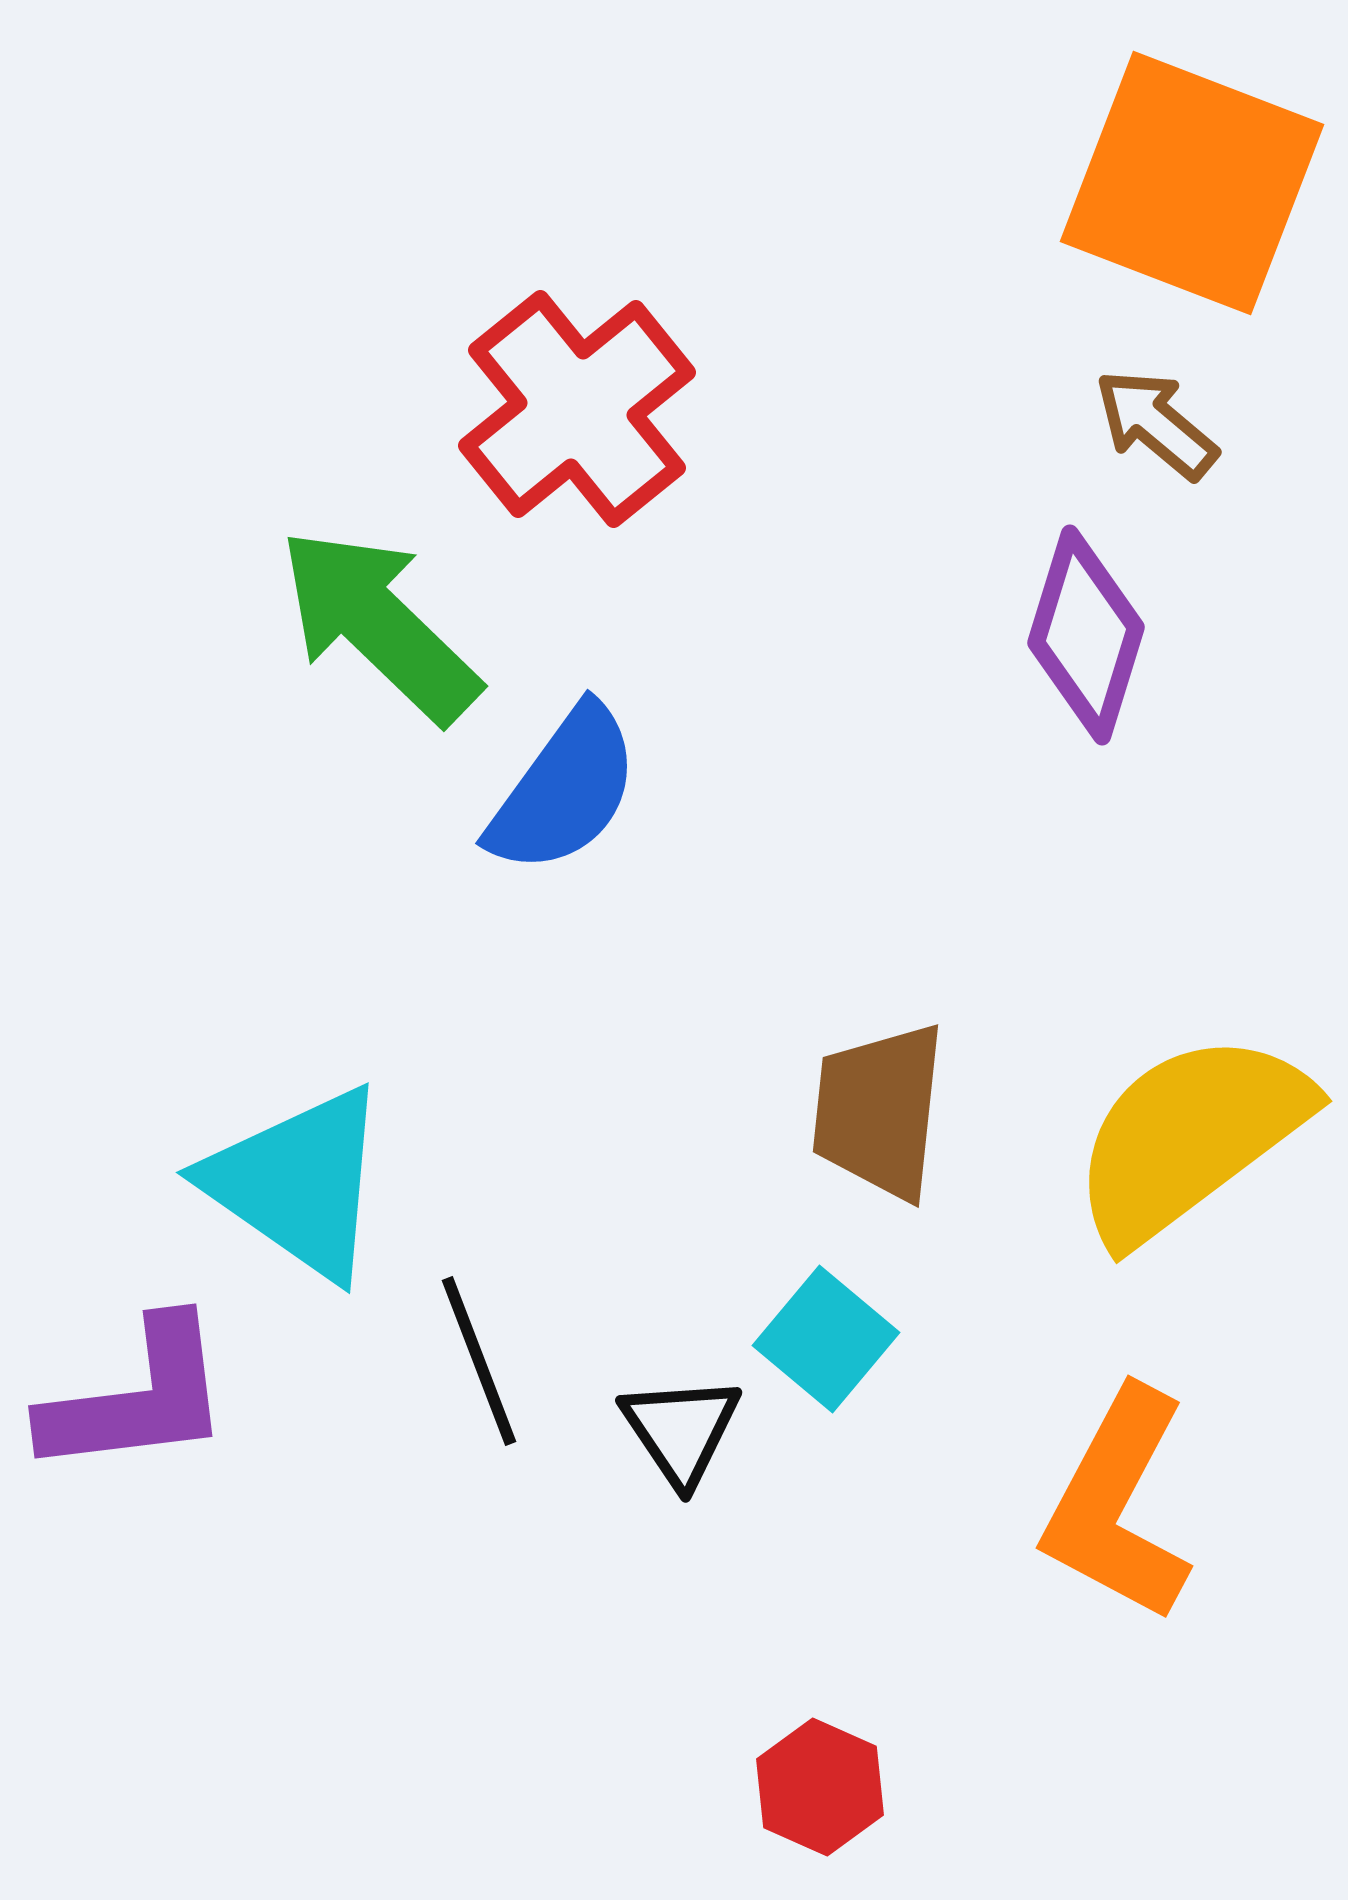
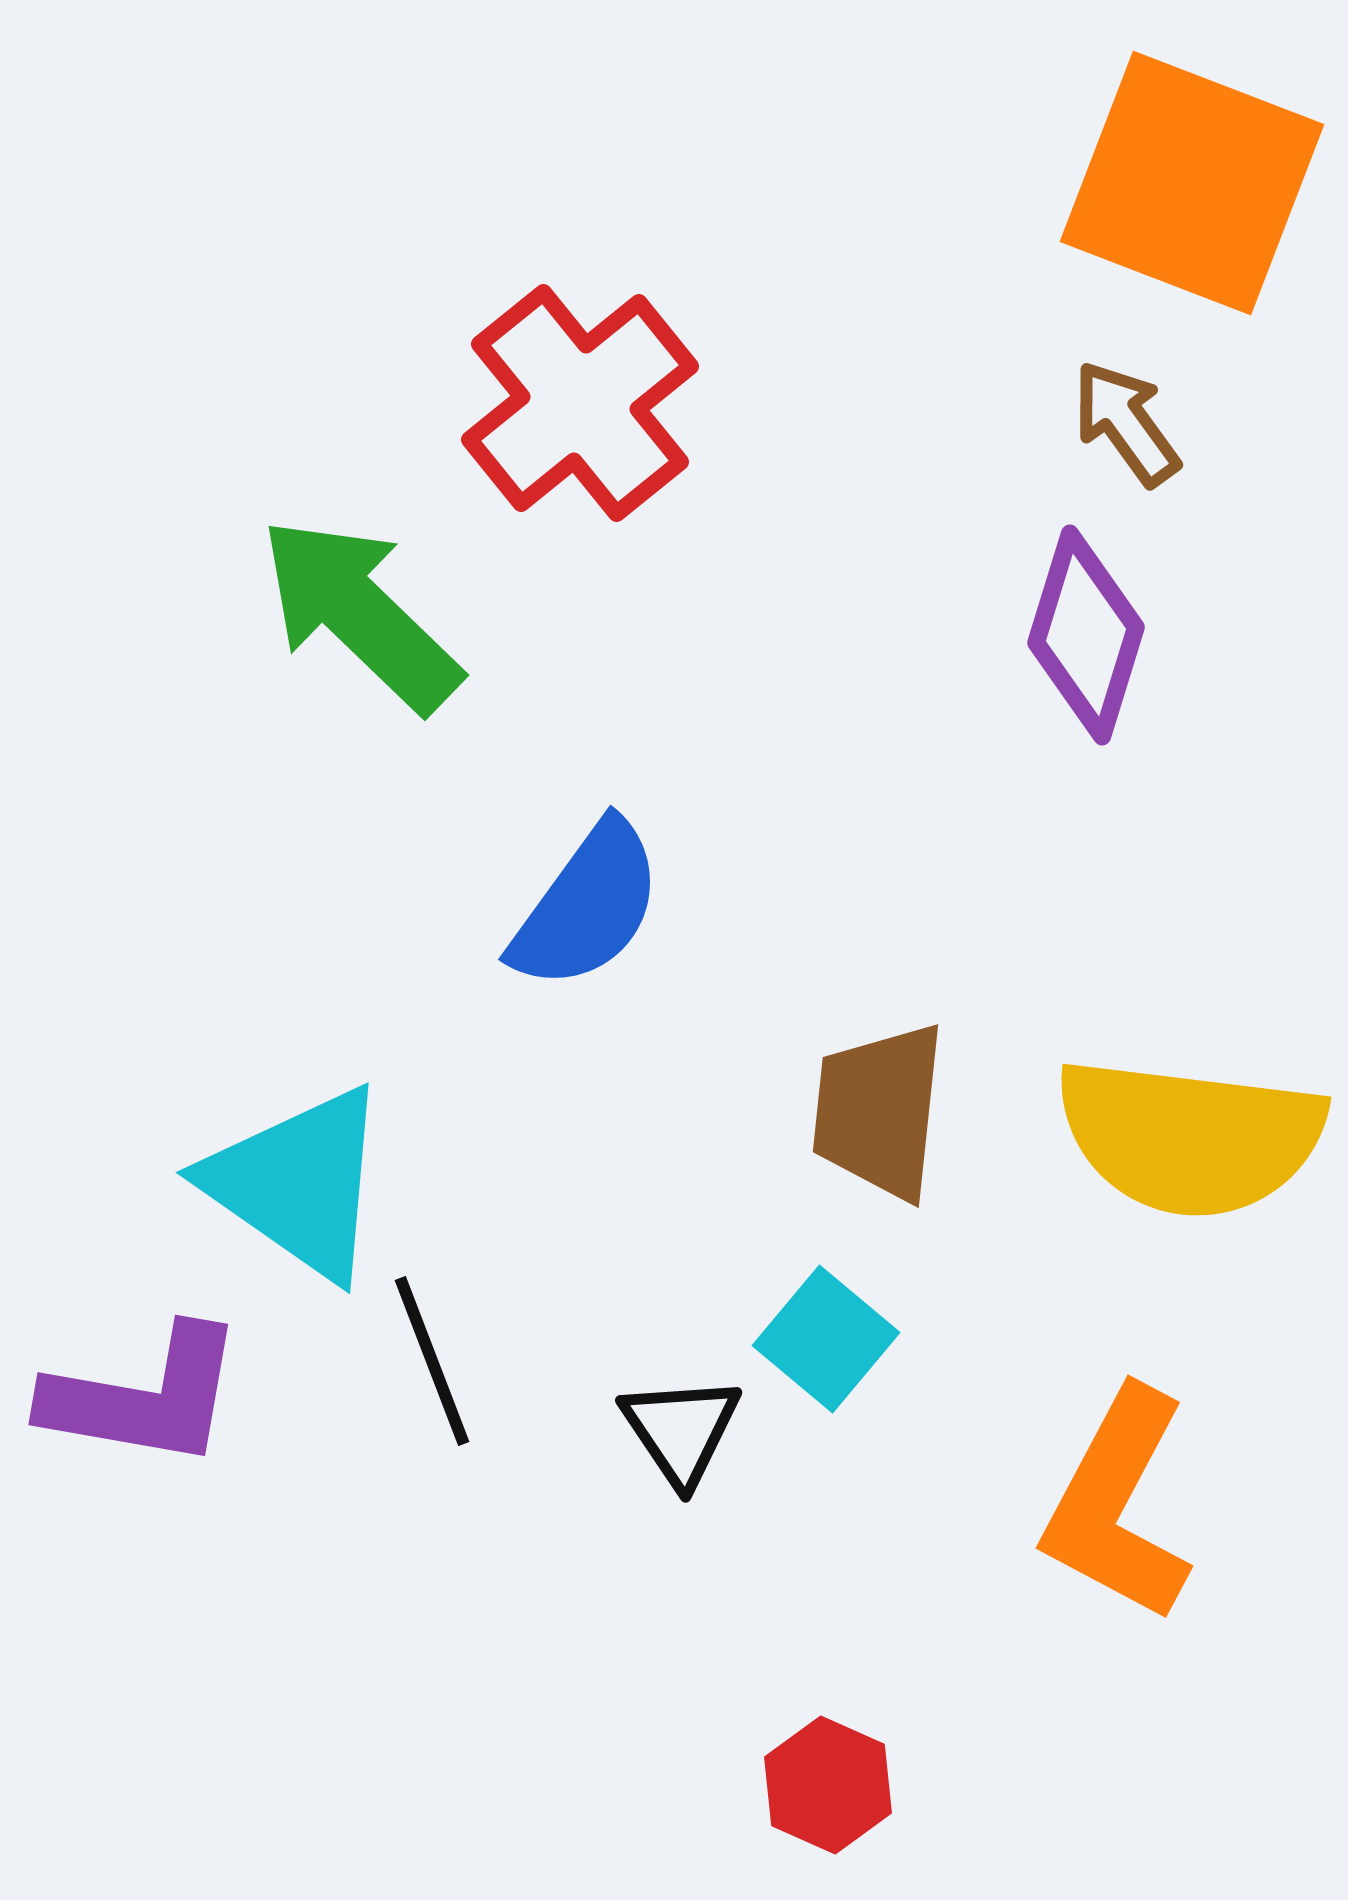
red cross: moved 3 px right, 6 px up
brown arrow: moved 30 px left, 1 px up; rotated 14 degrees clockwise
green arrow: moved 19 px left, 11 px up
blue semicircle: moved 23 px right, 116 px down
yellow semicircle: rotated 136 degrees counterclockwise
black line: moved 47 px left
purple L-shape: moved 7 px right, 1 px up; rotated 17 degrees clockwise
red hexagon: moved 8 px right, 2 px up
